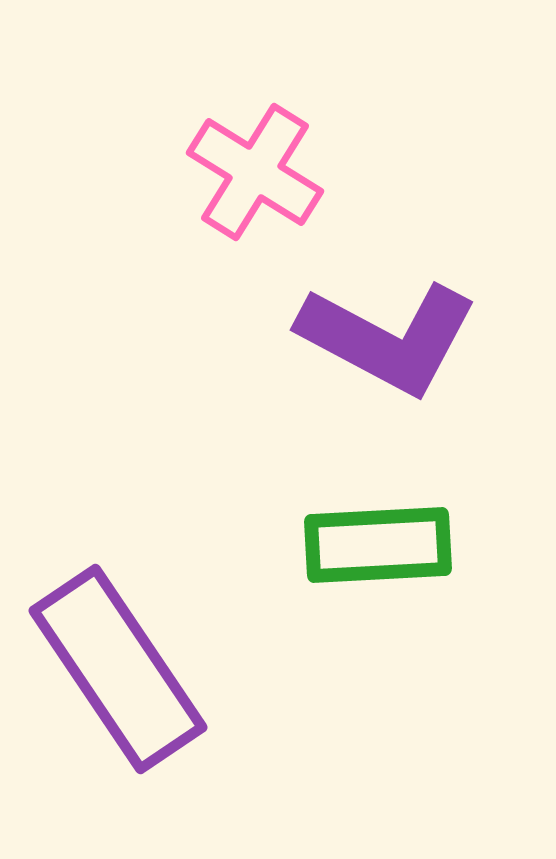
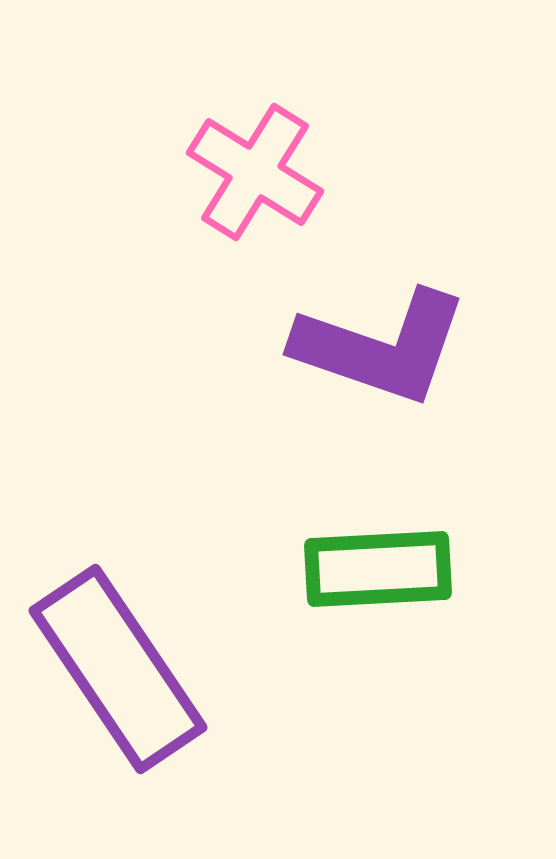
purple L-shape: moved 7 px left, 9 px down; rotated 9 degrees counterclockwise
green rectangle: moved 24 px down
